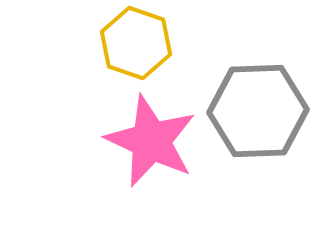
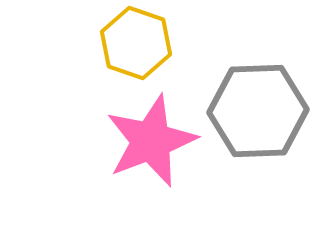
pink star: rotated 26 degrees clockwise
